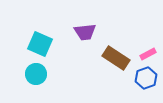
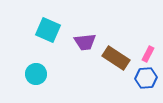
purple trapezoid: moved 10 px down
cyan square: moved 8 px right, 14 px up
pink rectangle: rotated 35 degrees counterclockwise
blue hexagon: rotated 15 degrees clockwise
